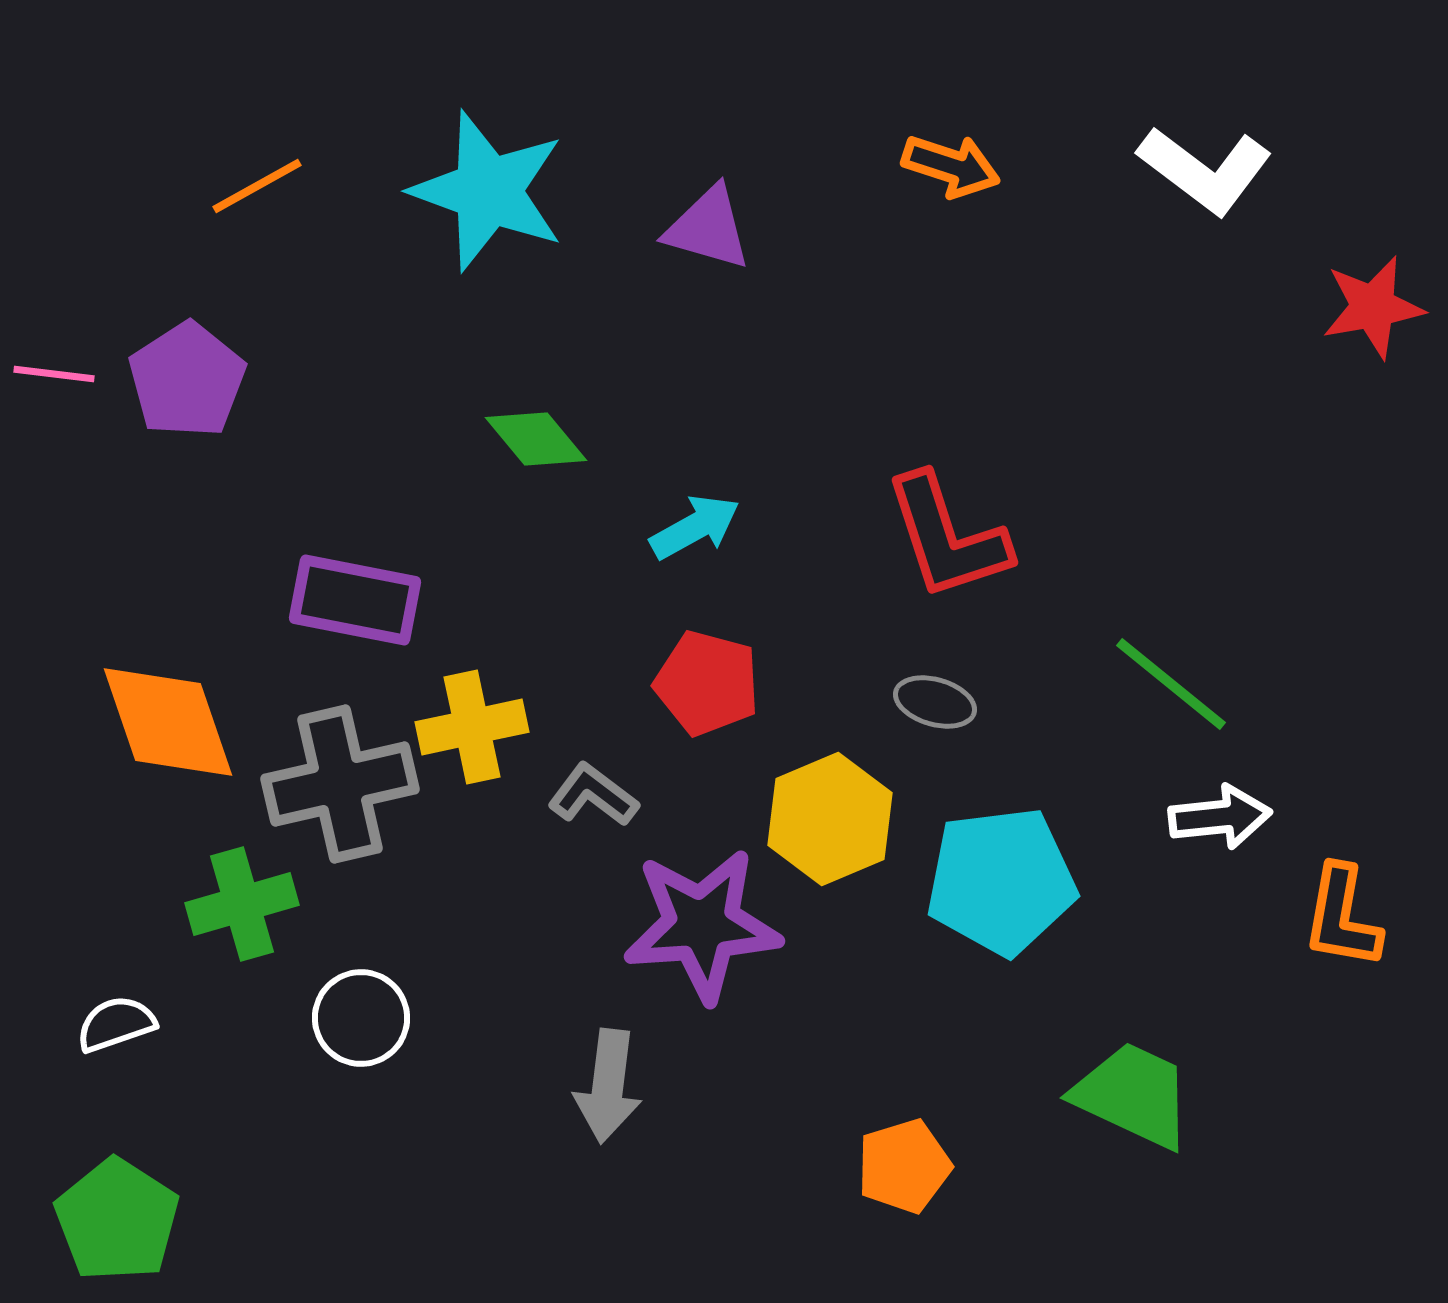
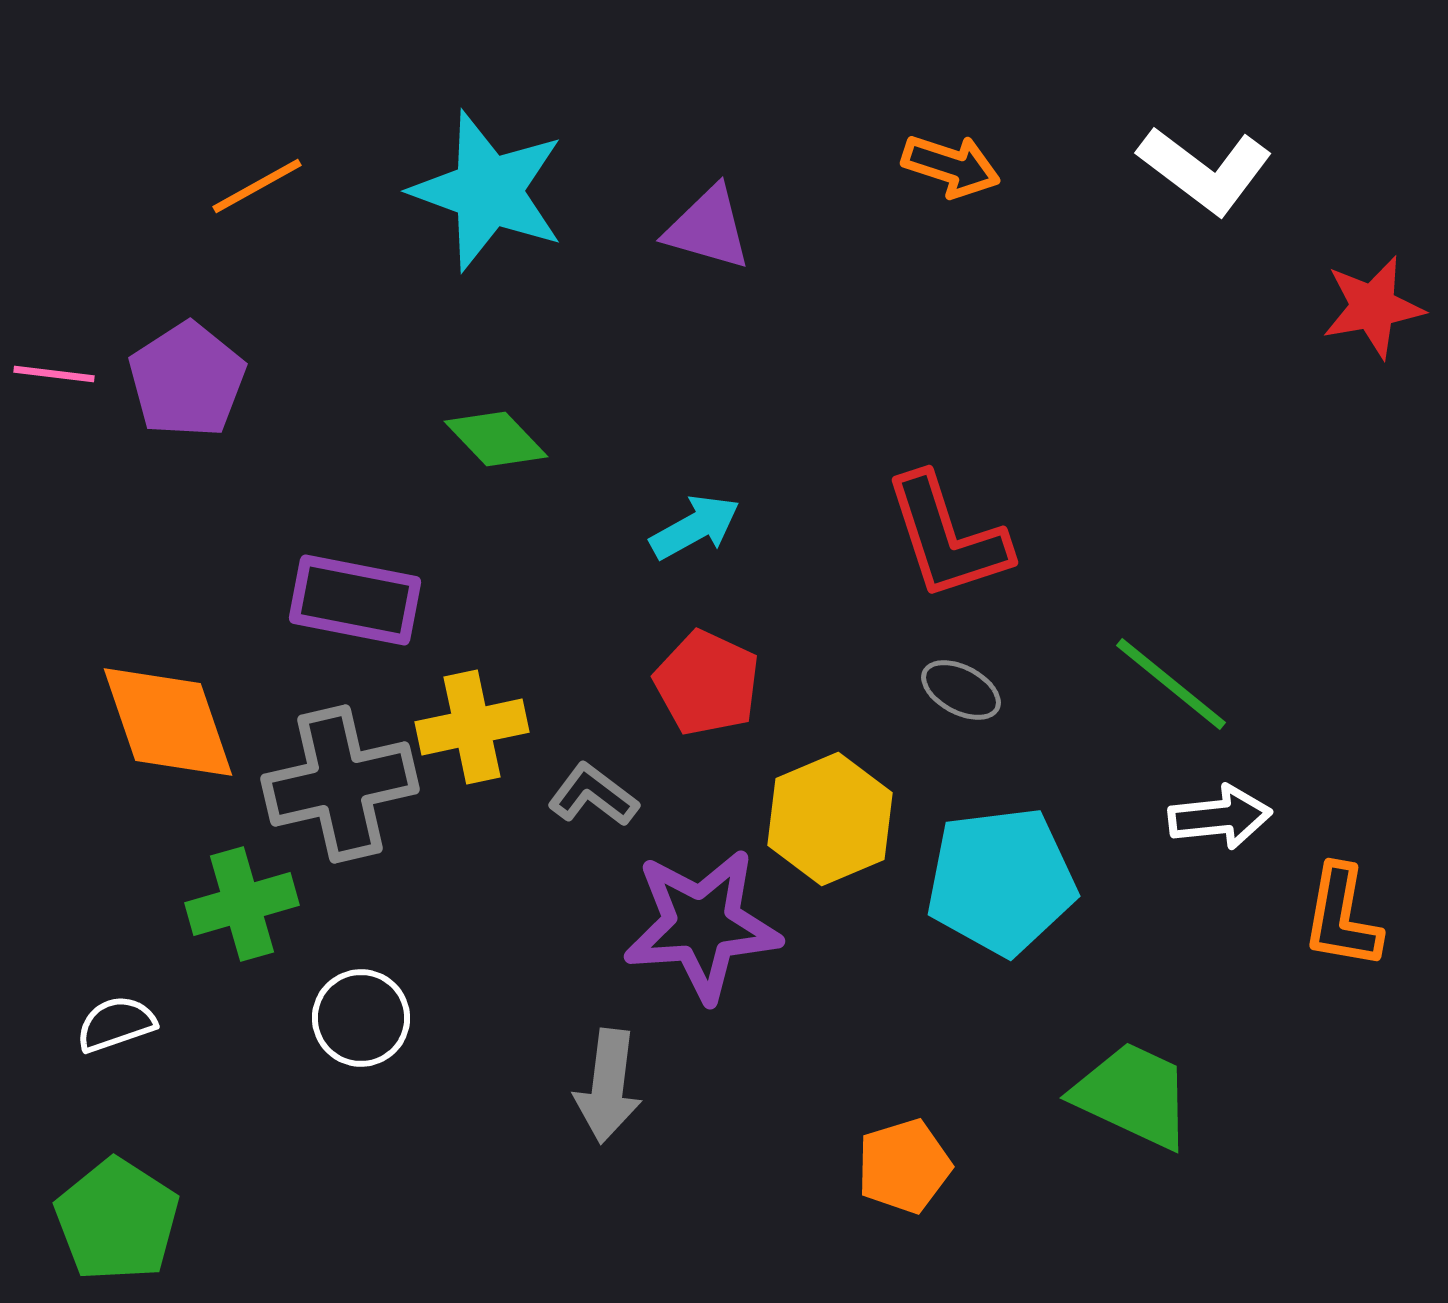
green diamond: moved 40 px left; rotated 4 degrees counterclockwise
red pentagon: rotated 10 degrees clockwise
gray ellipse: moved 26 px right, 12 px up; rotated 12 degrees clockwise
